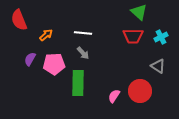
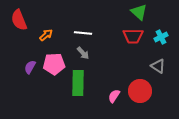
purple semicircle: moved 8 px down
